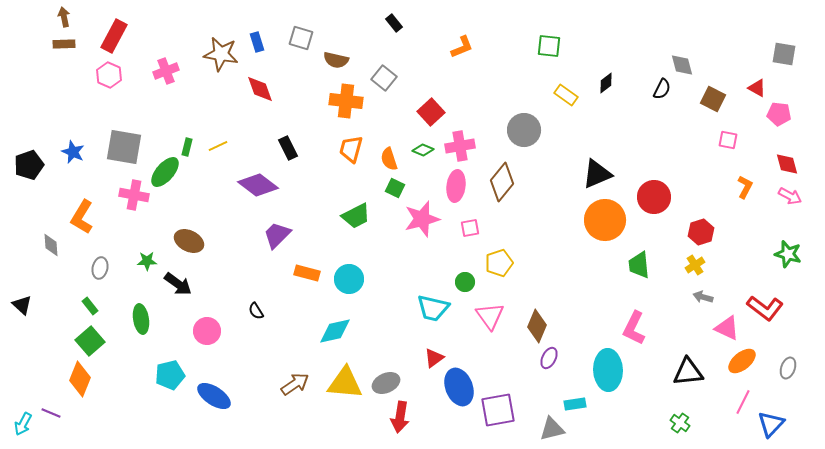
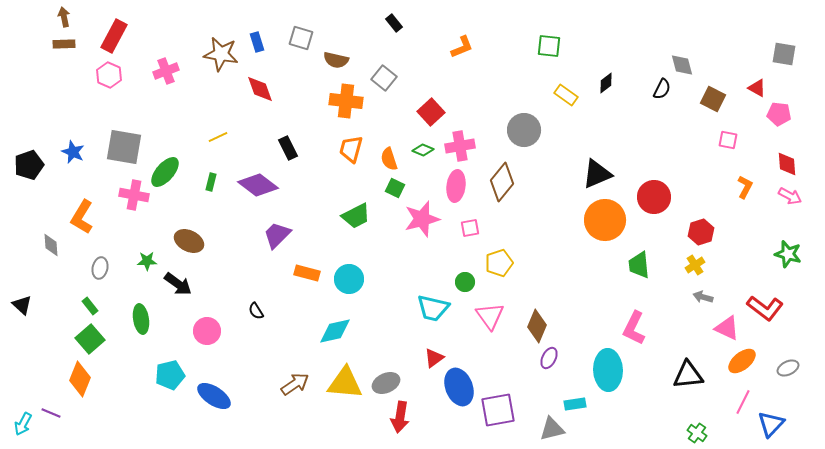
yellow line at (218, 146): moved 9 px up
green rectangle at (187, 147): moved 24 px right, 35 px down
red diamond at (787, 164): rotated 10 degrees clockwise
green square at (90, 341): moved 2 px up
gray ellipse at (788, 368): rotated 45 degrees clockwise
black triangle at (688, 372): moved 3 px down
green cross at (680, 423): moved 17 px right, 10 px down
